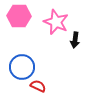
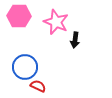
blue circle: moved 3 px right
